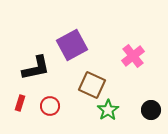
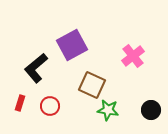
black L-shape: rotated 152 degrees clockwise
green star: rotated 30 degrees counterclockwise
